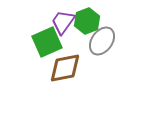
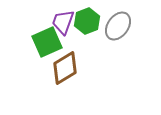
purple trapezoid: rotated 16 degrees counterclockwise
gray ellipse: moved 16 px right, 15 px up
brown diamond: rotated 20 degrees counterclockwise
